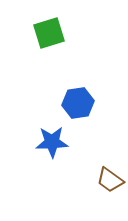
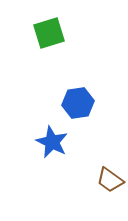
blue star: rotated 28 degrees clockwise
